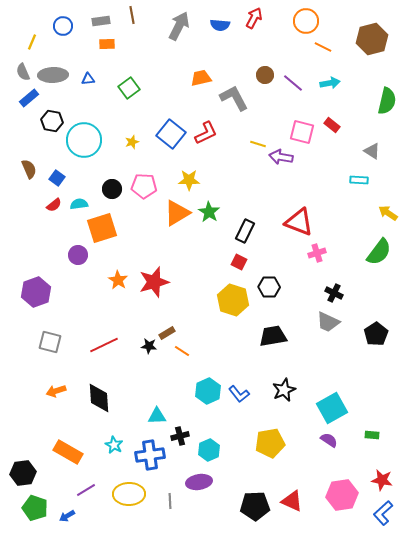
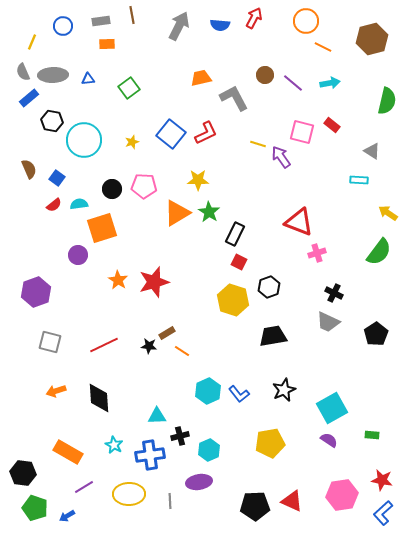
purple arrow at (281, 157): rotated 45 degrees clockwise
yellow star at (189, 180): moved 9 px right
black rectangle at (245, 231): moved 10 px left, 3 px down
black hexagon at (269, 287): rotated 20 degrees counterclockwise
black hexagon at (23, 473): rotated 15 degrees clockwise
purple line at (86, 490): moved 2 px left, 3 px up
